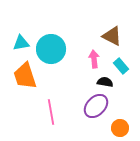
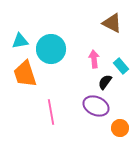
brown triangle: moved 13 px up
cyan triangle: moved 1 px left, 2 px up
orange trapezoid: moved 2 px up
black semicircle: rotated 63 degrees counterclockwise
purple ellipse: rotated 70 degrees clockwise
